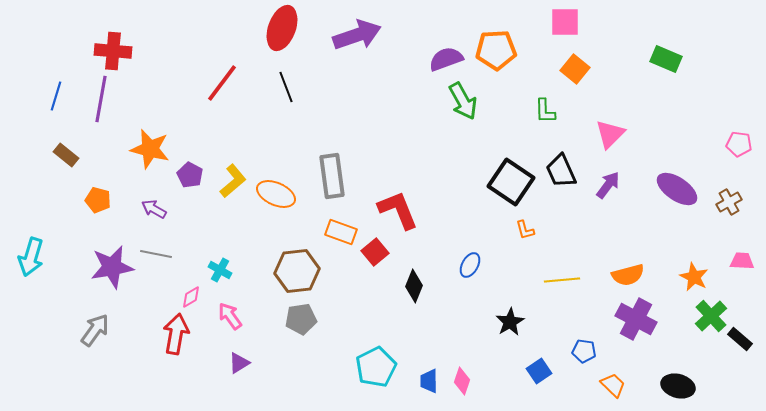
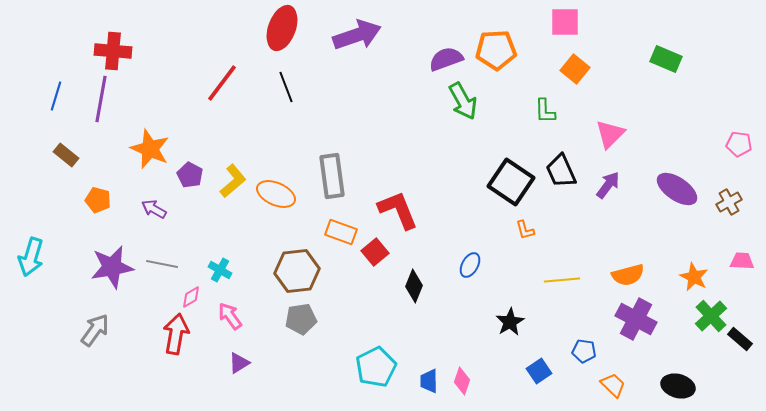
orange star at (150, 149): rotated 9 degrees clockwise
gray line at (156, 254): moved 6 px right, 10 px down
